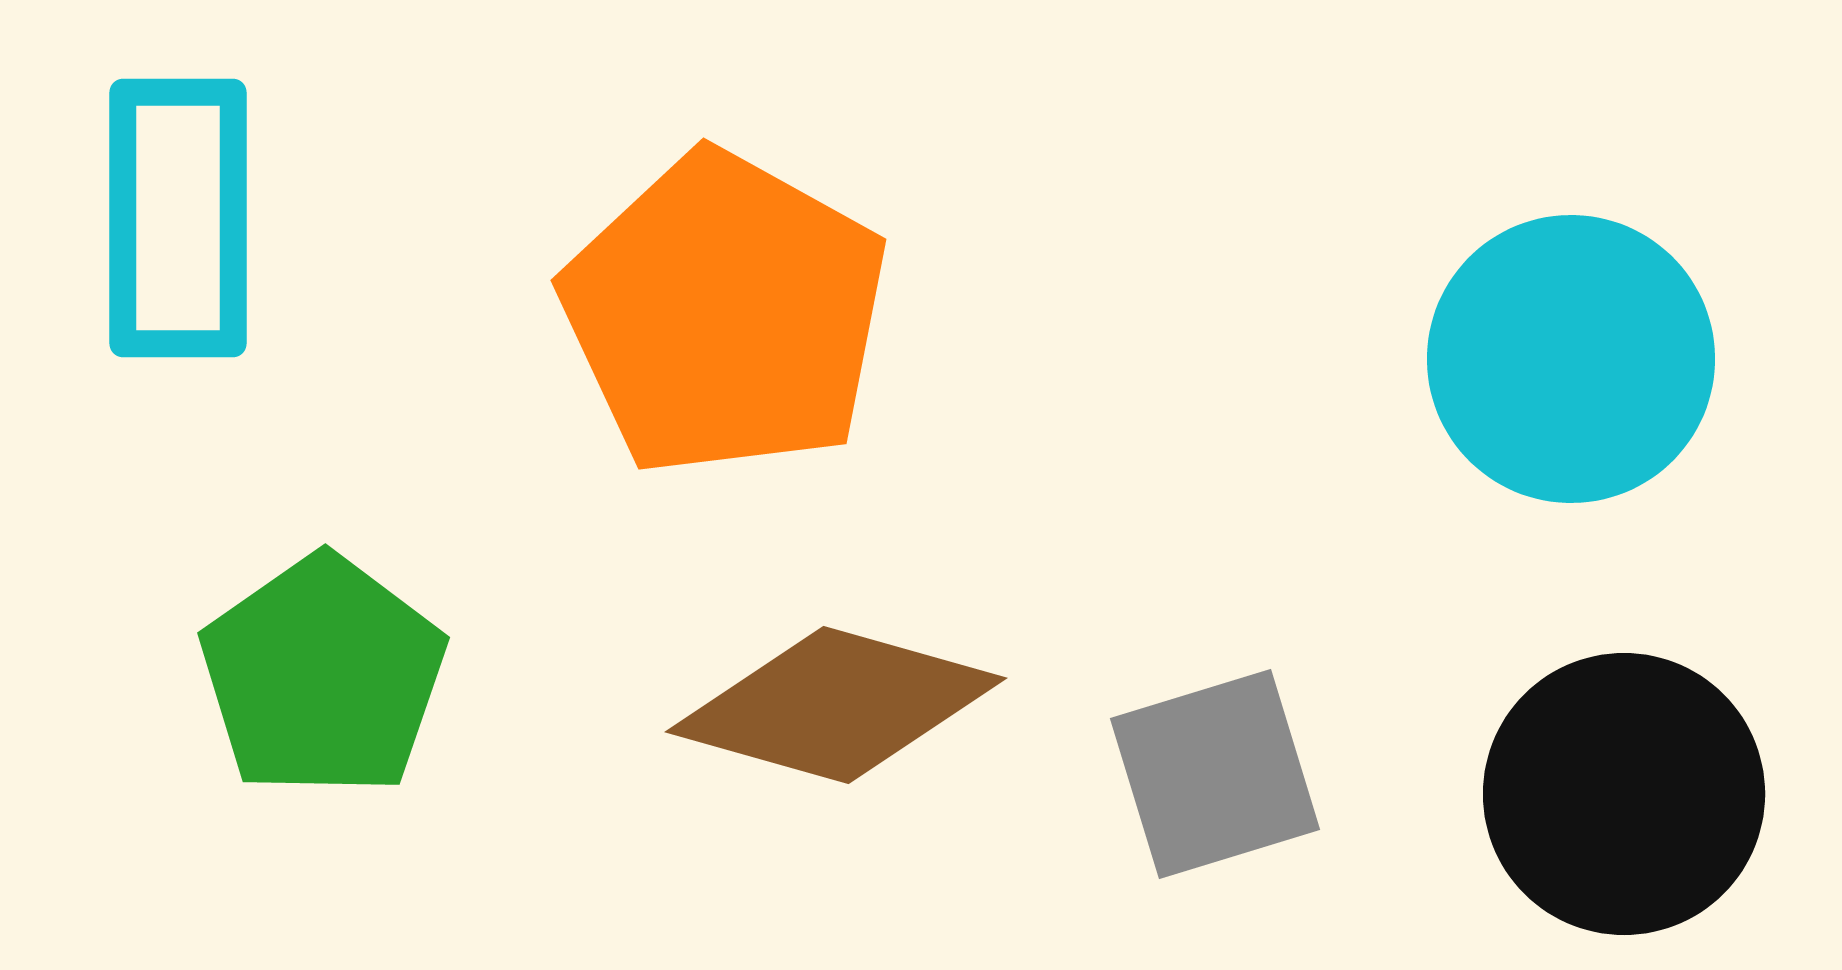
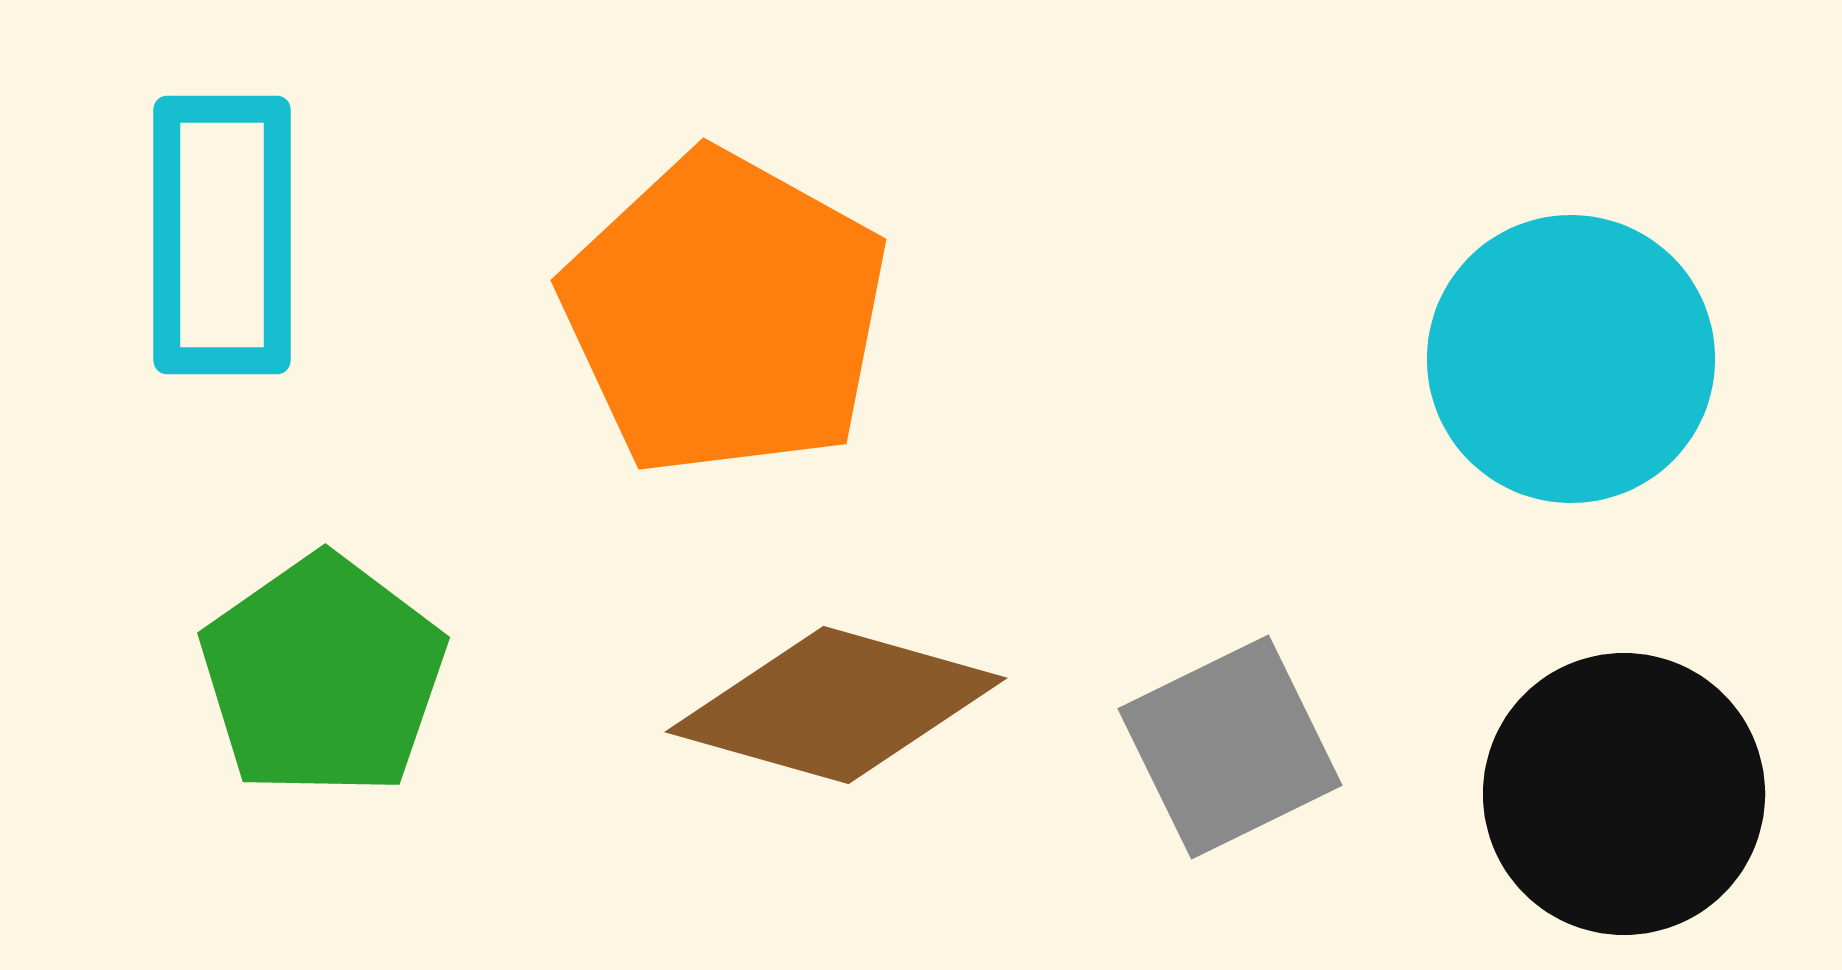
cyan rectangle: moved 44 px right, 17 px down
gray square: moved 15 px right, 27 px up; rotated 9 degrees counterclockwise
